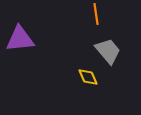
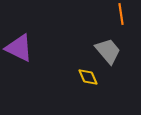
orange line: moved 25 px right
purple triangle: moved 1 px left, 9 px down; rotated 32 degrees clockwise
